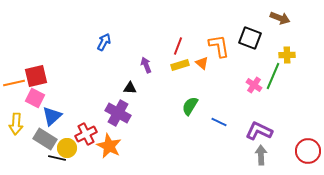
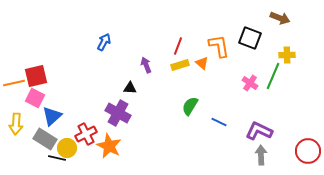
pink cross: moved 4 px left, 2 px up
